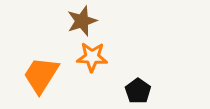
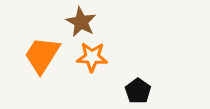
brown star: moved 1 px left, 1 px down; rotated 24 degrees counterclockwise
orange trapezoid: moved 1 px right, 20 px up
